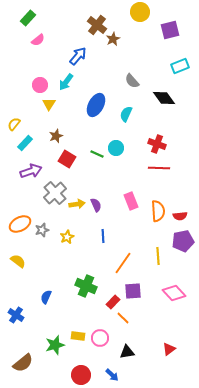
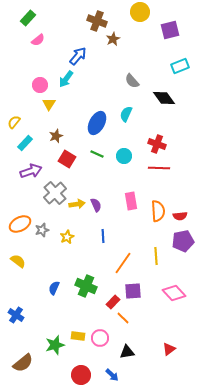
brown cross at (97, 25): moved 4 px up; rotated 18 degrees counterclockwise
cyan arrow at (66, 82): moved 3 px up
blue ellipse at (96, 105): moved 1 px right, 18 px down
yellow semicircle at (14, 124): moved 2 px up
cyan circle at (116, 148): moved 8 px right, 8 px down
pink rectangle at (131, 201): rotated 12 degrees clockwise
yellow line at (158, 256): moved 2 px left
blue semicircle at (46, 297): moved 8 px right, 9 px up
